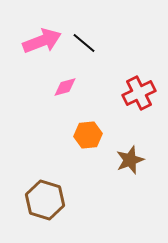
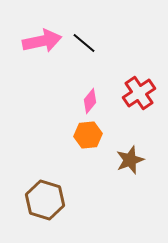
pink arrow: rotated 9 degrees clockwise
pink diamond: moved 25 px right, 14 px down; rotated 35 degrees counterclockwise
red cross: rotated 8 degrees counterclockwise
